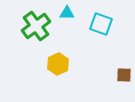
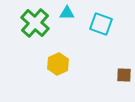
green cross: moved 1 px left, 3 px up; rotated 12 degrees counterclockwise
